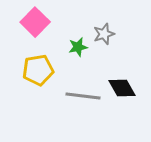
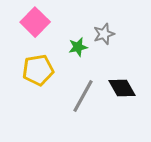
gray line: rotated 68 degrees counterclockwise
